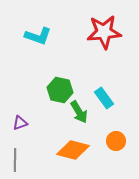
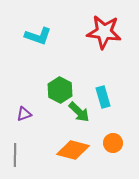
red star: rotated 12 degrees clockwise
green hexagon: rotated 15 degrees clockwise
cyan rectangle: moved 1 px left, 1 px up; rotated 20 degrees clockwise
green arrow: rotated 15 degrees counterclockwise
purple triangle: moved 4 px right, 9 px up
orange circle: moved 3 px left, 2 px down
gray line: moved 5 px up
